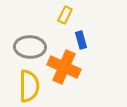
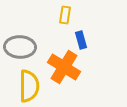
yellow rectangle: rotated 18 degrees counterclockwise
gray ellipse: moved 10 px left
orange cross: rotated 8 degrees clockwise
